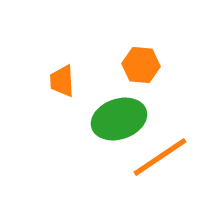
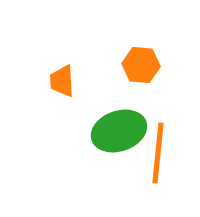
green ellipse: moved 12 px down
orange line: moved 2 px left, 4 px up; rotated 50 degrees counterclockwise
